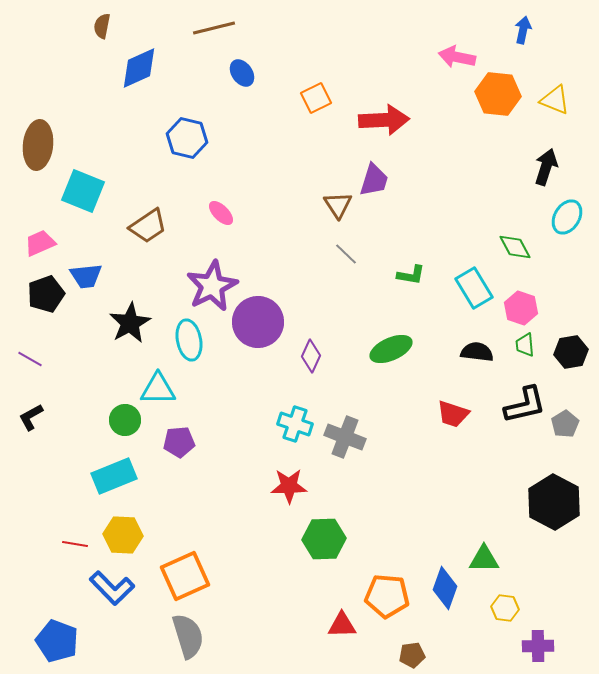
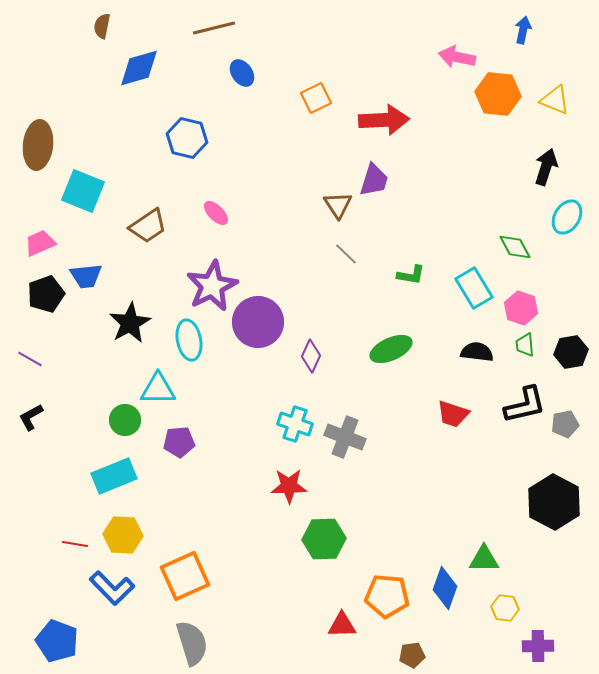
blue diamond at (139, 68): rotated 9 degrees clockwise
pink ellipse at (221, 213): moved 5 px left
gray pentagon at (565, 424): rotated 20 degrees clockwise
gray semicircle at (188, 636): moved 4 px right, 7 px down
